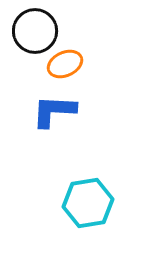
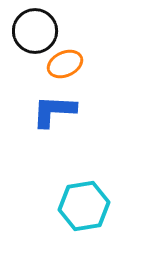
cyan hexagon: moved 4 px left, 3 px down
